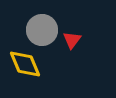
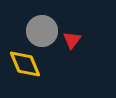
gray circle: moved 1 px down
